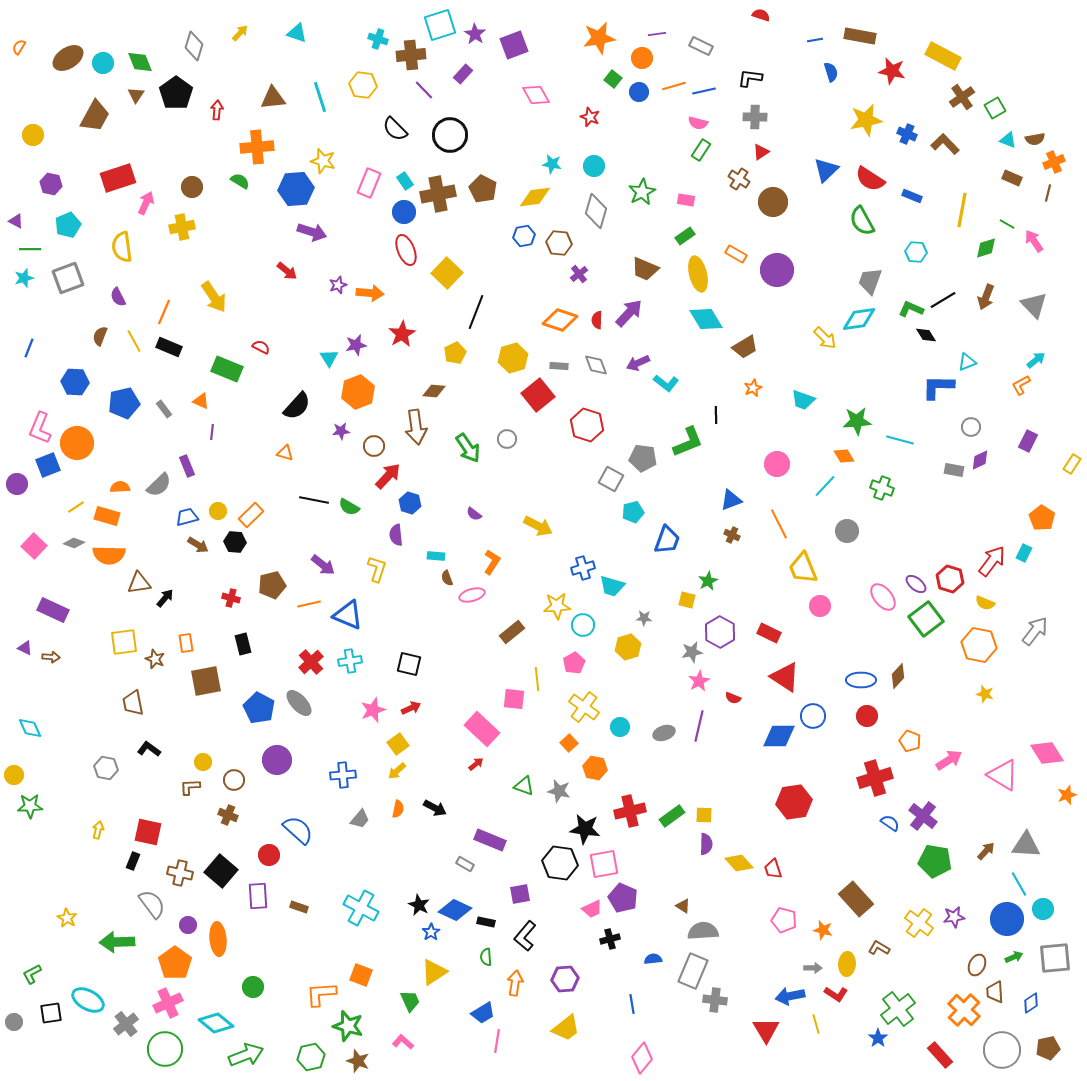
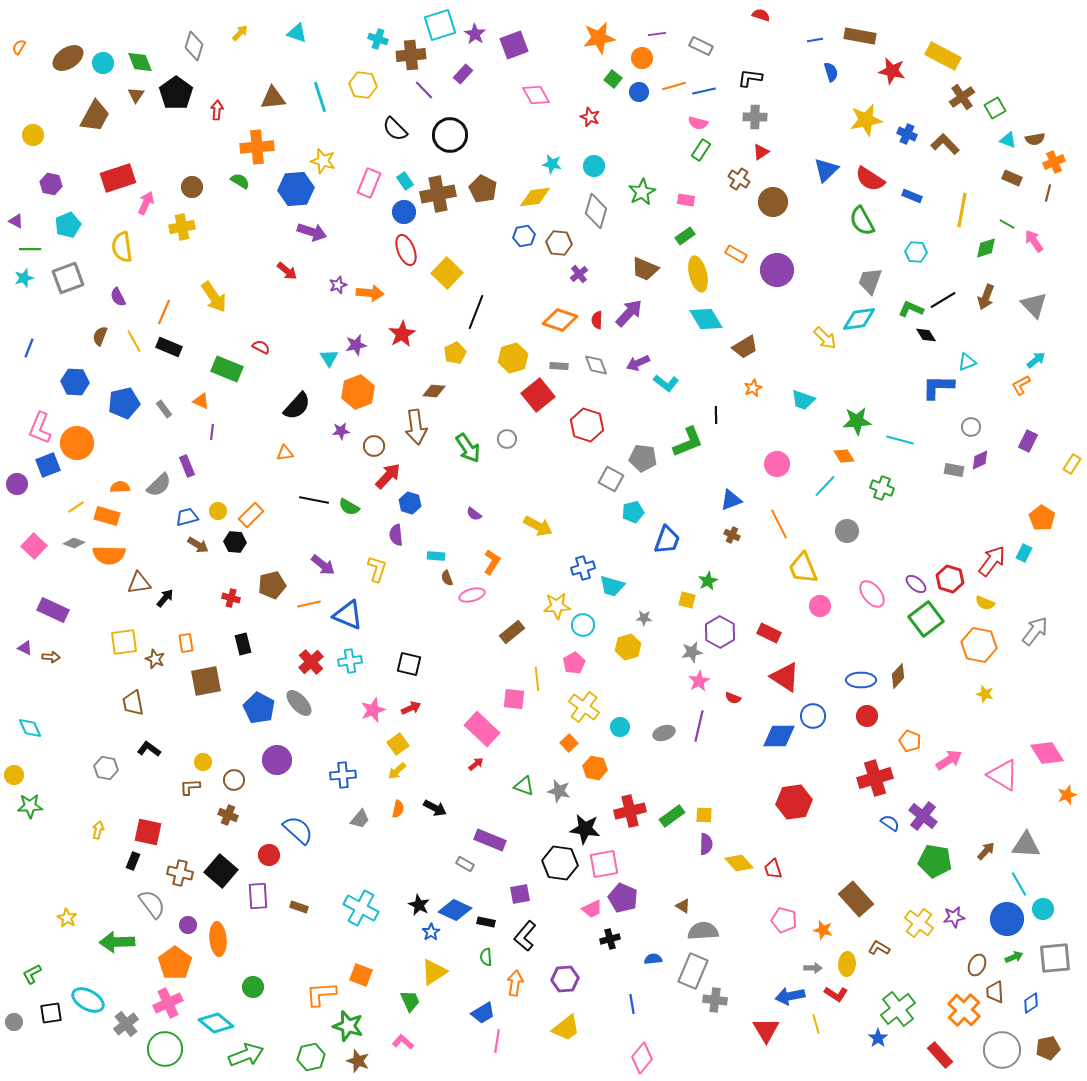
orange triangle at (285, 453): rotated 24 degrees counterclockwise
pink ellipse at (883, 597): moved 11 px left, 3 px up
